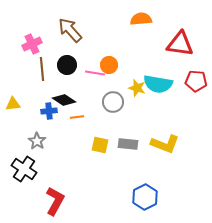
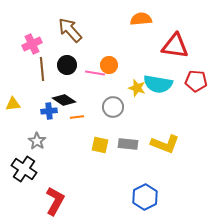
red triangle: moved 5 px left, 2 px down
gray circle: moved 5 px down
